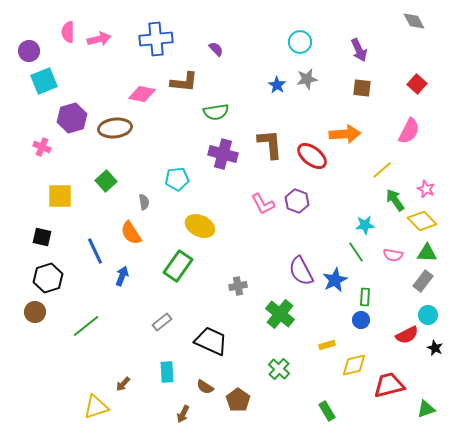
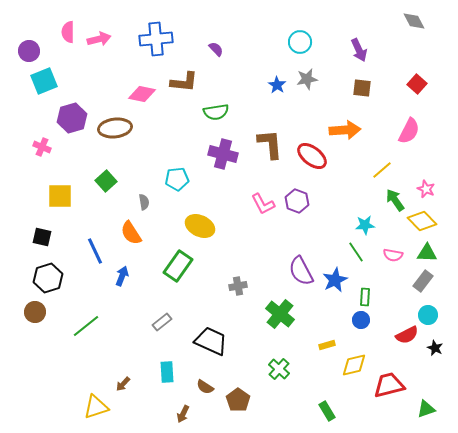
orange arrow at (345, 134): moved 4 px up
